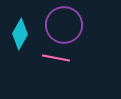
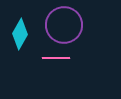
pink line: rotated 12 degrees counterclockwise
